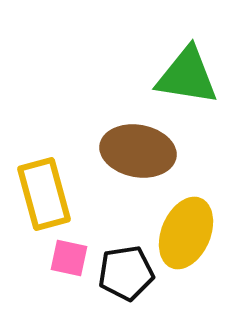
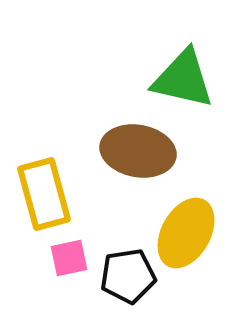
green triangle: moved 4 px left, 3 px down; rotated 4 degrees clockwise
yellow ellipse: rotated 6 degrees clockwise
pink square: rotated 24 degrees counterclockwise
black pentagon: moved 2 px right, 3 px down
